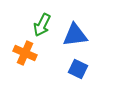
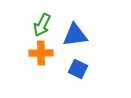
orange cross: moved 16 px right; rotated 25 degrees counterclockwise
